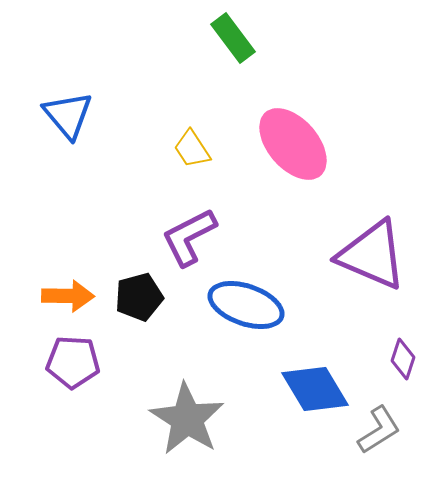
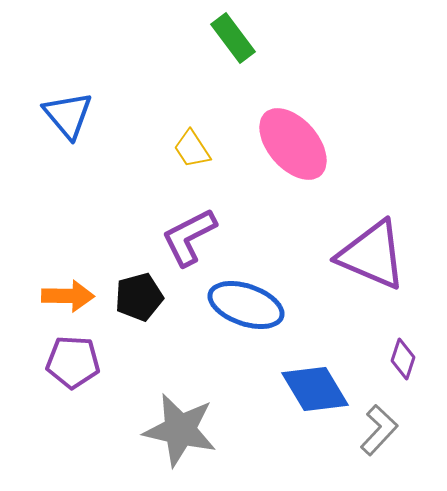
gray star: moved 7 px left, 11 px down; rotated 20 degrees counterclockwise
gray L-shape: rotated 15 degrees counterclockwise
